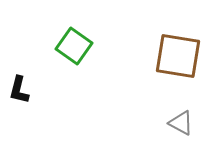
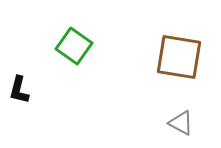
brown square: moved 1 px right, 1 px down
